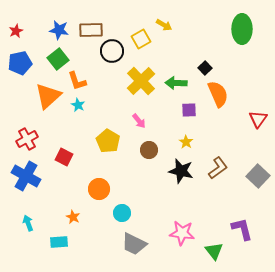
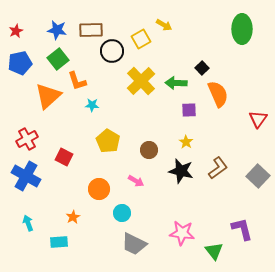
blue star: moved 2 px left
black square: moved 3 px left
cyan star: moved 14 px right; rotated 24 degrees counterclockwise
pink arrow: moved 3 px left, 60 px down; rotated 21 degrees counterclockwise
orange star: rotated 16 degrees clockwise
